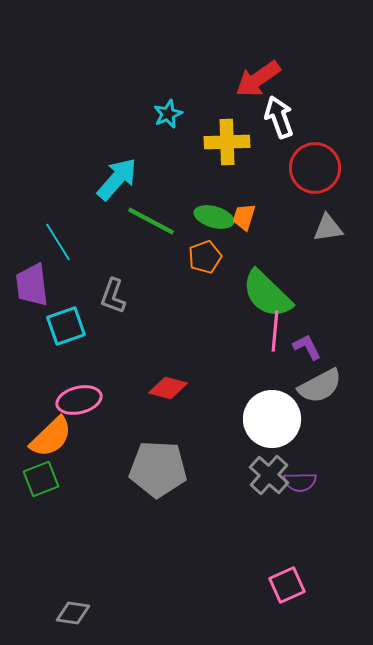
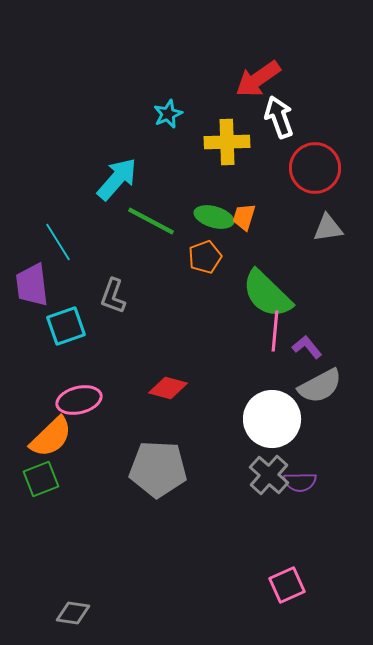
purple L-shape: rotated 12 degrees counterclockwise
